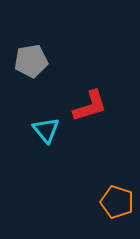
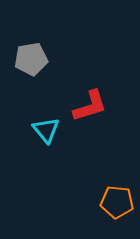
gray pentagon: moved 2 px up
orange pentagon: rotated 12 degrees counterclockwise
